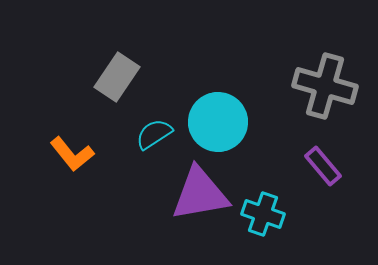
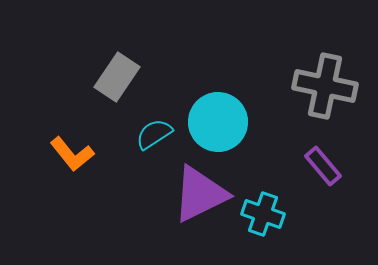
gray cross: rotated 4 degrees counterclockwise
purple triangle: rotated 16 degrees counterclockwise
